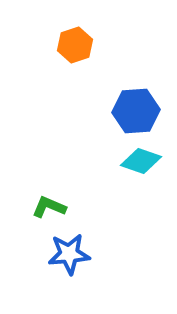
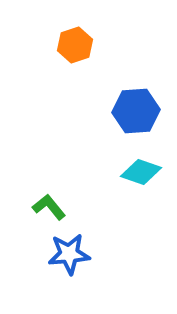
cyan diamond: moved 11 px down
green L-shape: rotated 28 degrees clockwise
